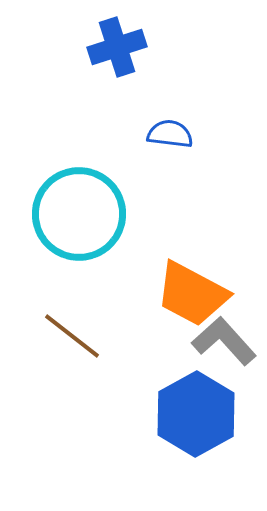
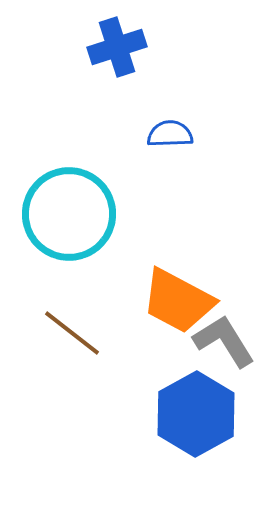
blue semicircle: rotated 9 degrees counterclockwise
cyan circle: moved 10 px left
orange trapezoid: moved 14 px left, 7 px down
brown line: moved 3 px up
gray L-shape: rotated 10 degrees clockwise
